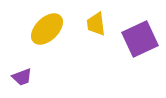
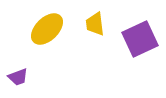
yellow trapezoid: moved 1 px left
purple trapezoid: moved 4 px left
